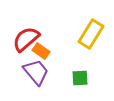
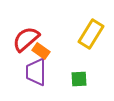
purple trapezoid: rotated 140 degrees counterclockwise
green square: moved 1 px left, 1 px down
